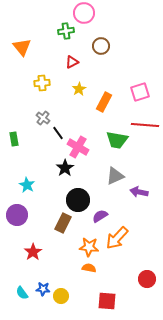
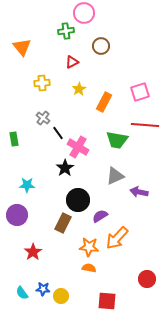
cyan star: rotated 28 degrees counterclockwise
